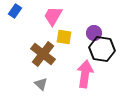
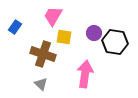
blue rectangle: moved 16 px down
black hexagon: moved 13 px right, 7 px up
brown cross: rotated 20 degrees counterclockwise
